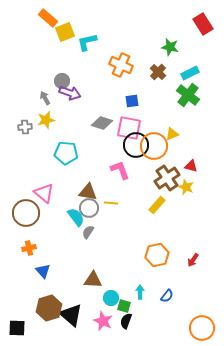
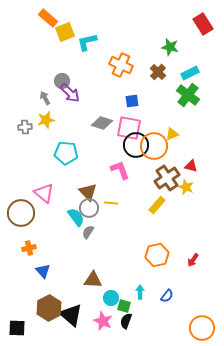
purple arrow at (70, 93): rotated 25 degrees clockwise
brown triangle at (88, 192): rotated 36 degrees clockwise
brown circle at (26, 213): moved 5 px left
brown hexagon at (49, 308): rotated 10 degrees counterclockwise
